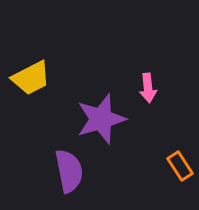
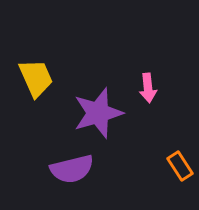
yellow trapezoid: moved 5 px right; rotated 87 degrees counterclockwise
purple star: moved 3 px left, 6 px up
purple semicircle: moved 3 px right, 2 px up; rotated 87 degrees clockwise
